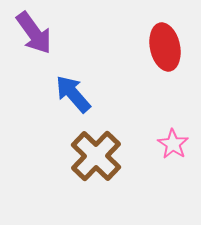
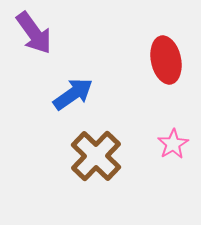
red ellipse: moved 1 px right, 13 px down
blue arrow: rotated 96 degrees clockwise
pink star: rotated 8 degrees clockwise
